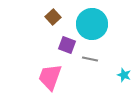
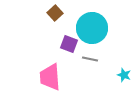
brown square: moved 2 px right, 4 px up
cyan circle: moved 4 px down
purple square: moved 2 px right, 1 px up
pink trapezoid: rotated 24 degrees counterclockwise
